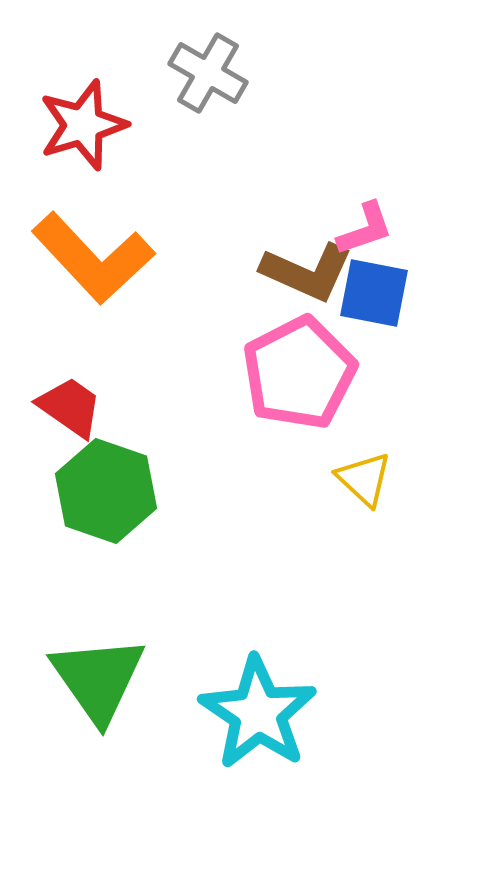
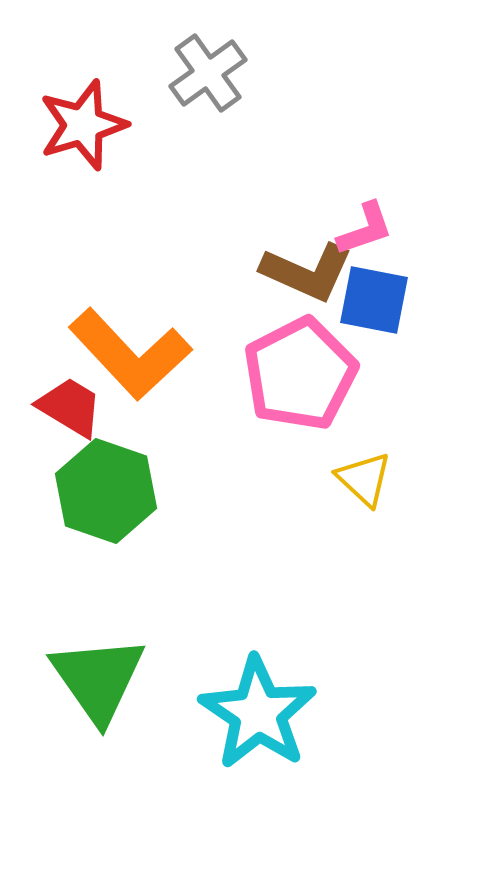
gray cross: rotated 24 degrees clockwise
orange L-shape: moved 37 px right, 96 px down
blue square: moved 7 px down
pink pentagon: moved 1 px right, 1 px down
red trapezoid: rotated 4 degrees counterclockwise
